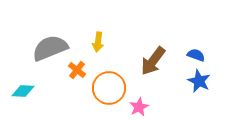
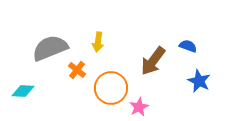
blue semicircle: moved 8 px left, 9 px up
orange circle: moved 2 px right
